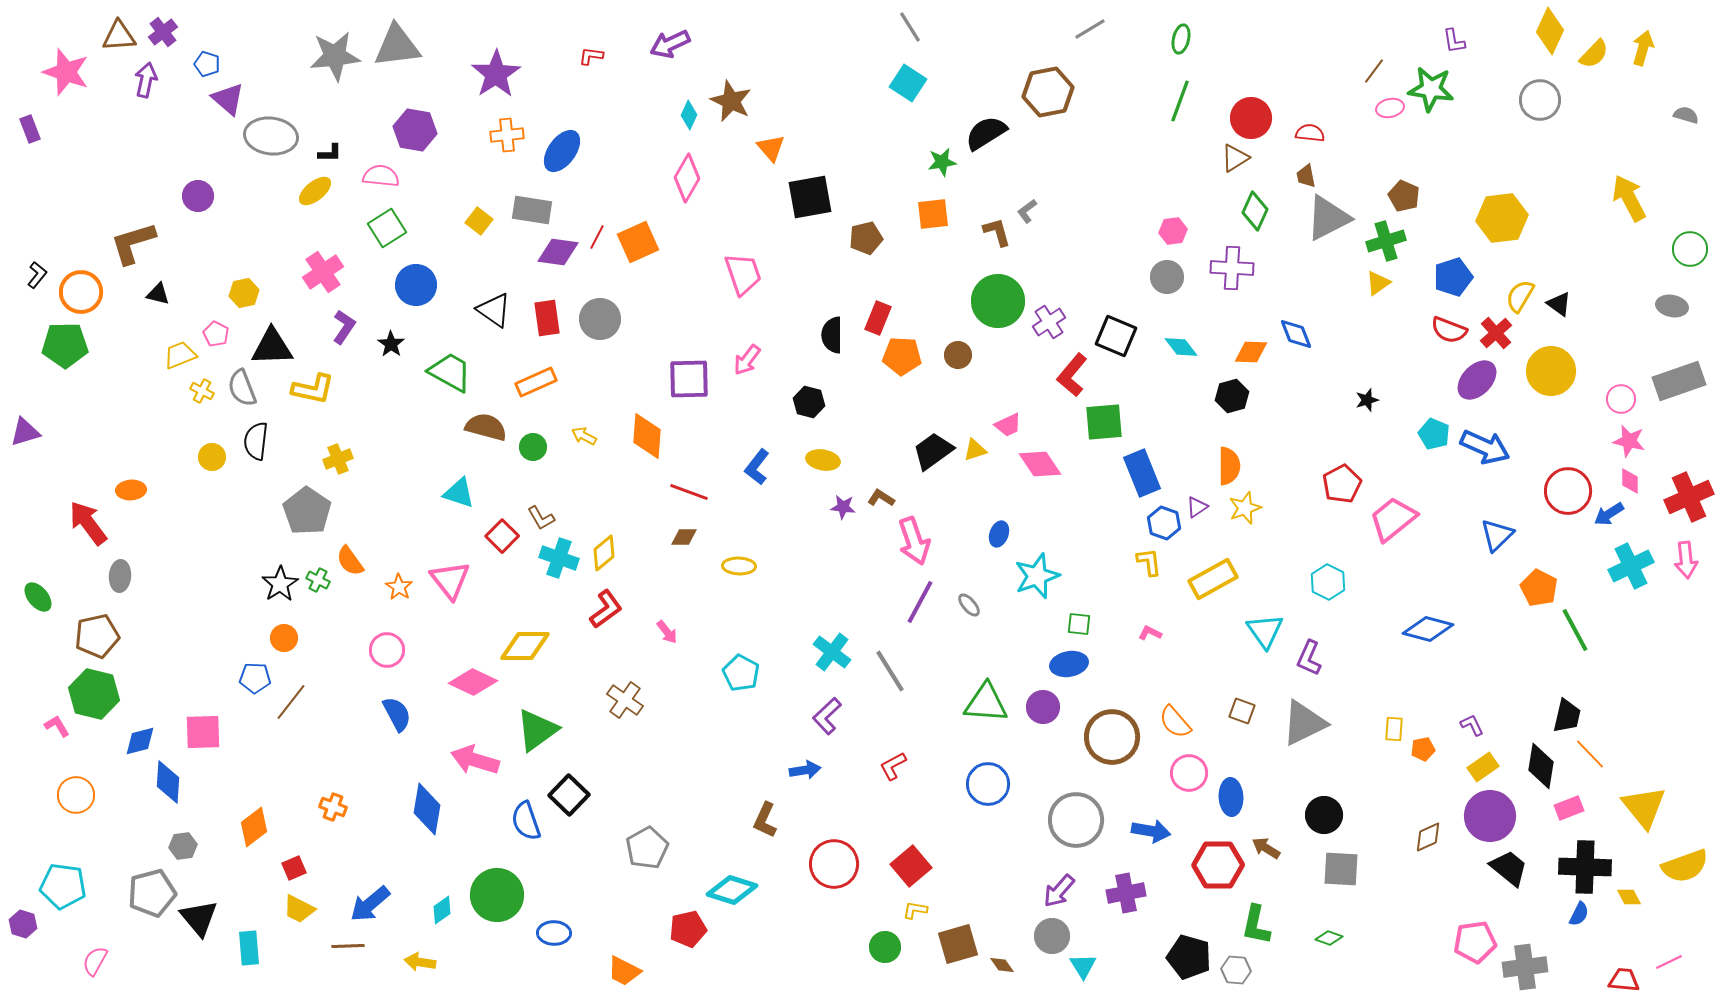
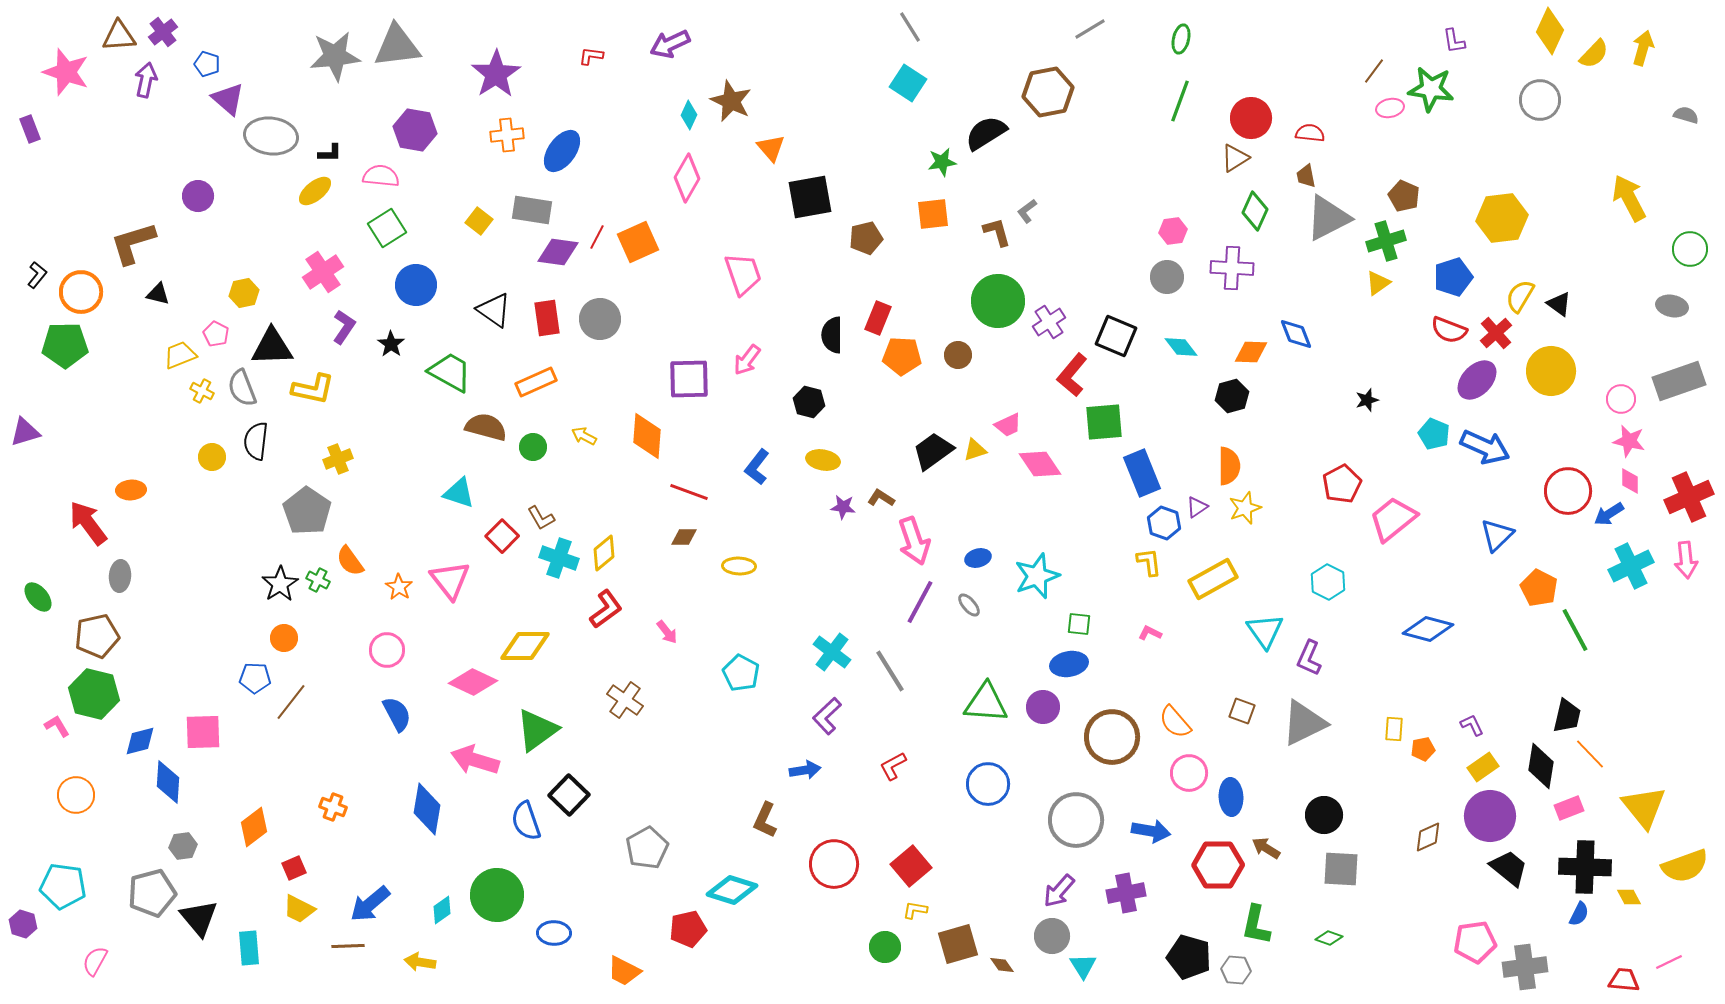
blue ellipse at (999, 534): moved 21 px left, 24 px down; rotated 55 degrees clockwise
